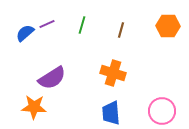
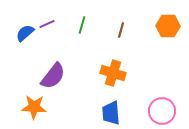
purple semicircle: moved 1 px right, 2 px up; rotated 20 degrees counterclockwise
